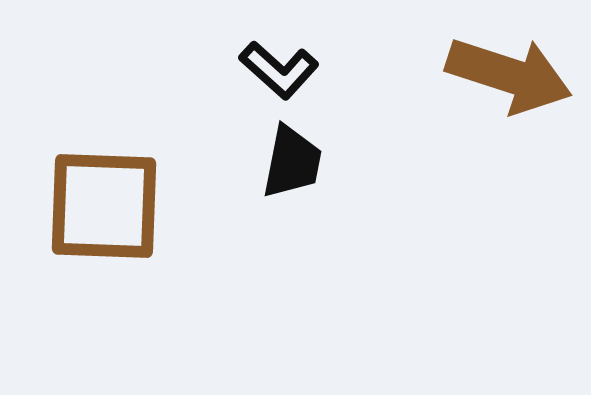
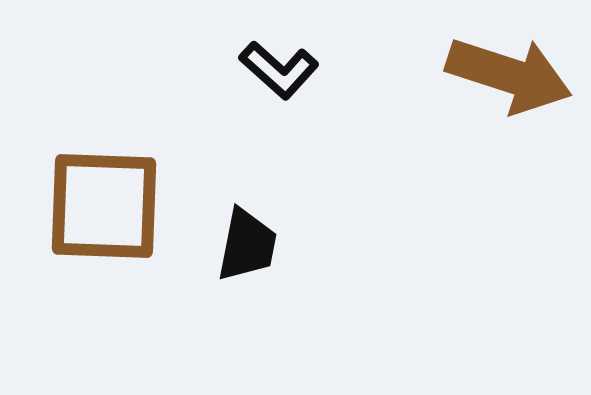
black trapezoid: moved 45 px left, 83 px down
